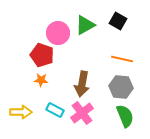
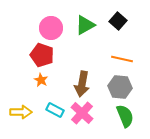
black square: rotated 12 degrees clockwise
pink circle: moved 7 px left, 5 px up
orange star: rotated 24 degrees clockwise
gray hexagon: moved 1 px left
pink cross: rotated 10 degrees counterclockwise
